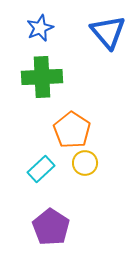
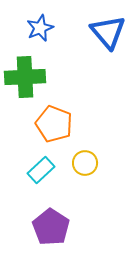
green cross: moved 17 px left
orange pentagon: moved 18 px left, 6 px up; rotated 12 degrees counterclockwise
cyan rectangle: moved 1 px down
